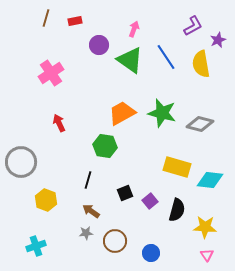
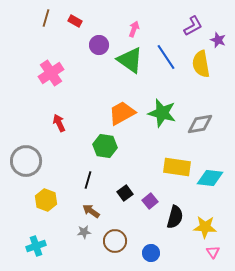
red rectangle: rotated 40 degrees clockwise
purple star: rotated 28 degrees counterclockwise
gray diamond: rotated 24 degrees counterclockwise
gray circle: moved 5 px right, 1 px up
yellow rectangle: rotated 8 degrees counterclockwise
cyan diamond: moved 2 px up
black square: rotated 14 degrees counterclockwise
black semicircle: moved 2 px left, 7 px down
gray star: moved 2 px left, 1 px up
pink triangle: moved 6 px right, 3 px up
